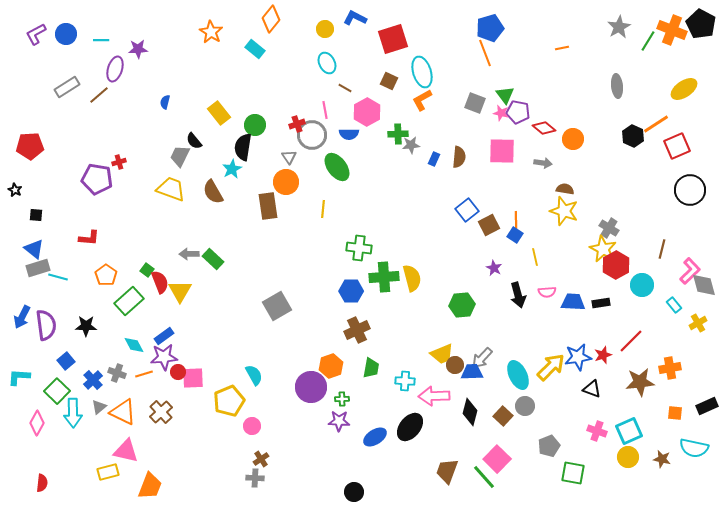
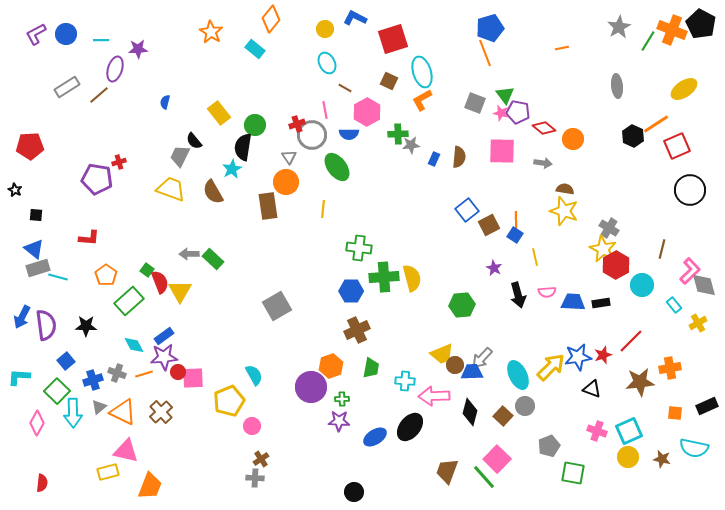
blue cross at (93, 380): rotated 24 degrees clockwise
